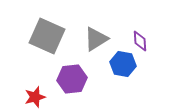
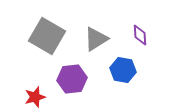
gray square: rotated 6 degrees clockwise
purple diamond: moved 6 px up
blue hexagon: moved 6 px down
